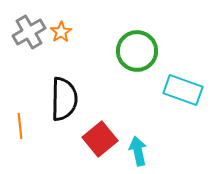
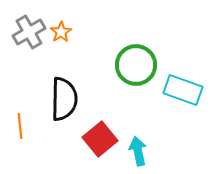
green circle: moved 1 px left, 14 px down
